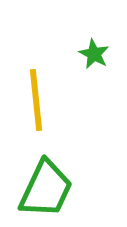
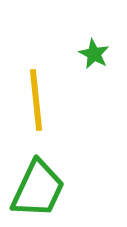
green trapezoid: moved 8 px left
